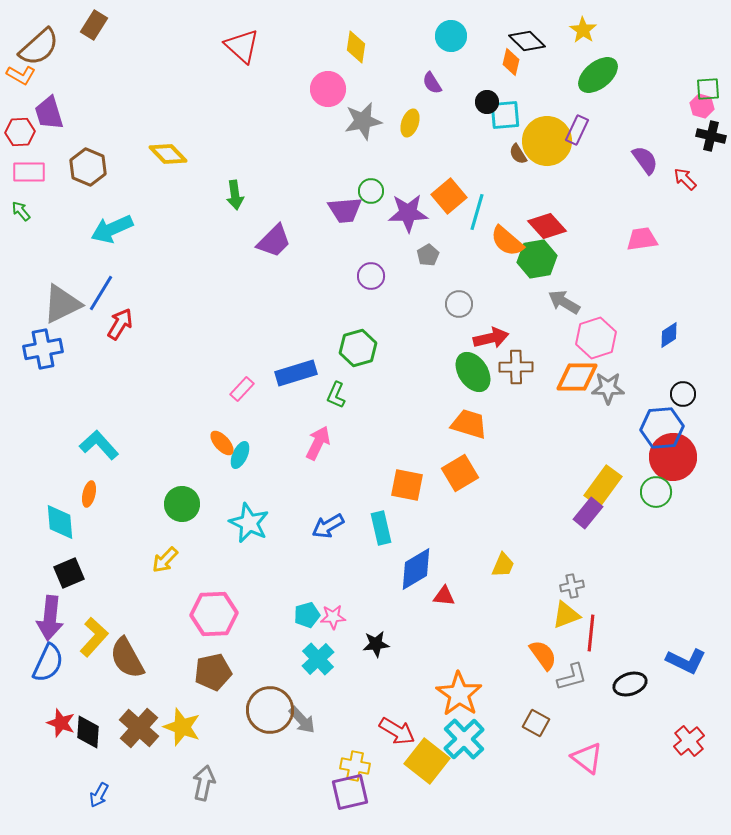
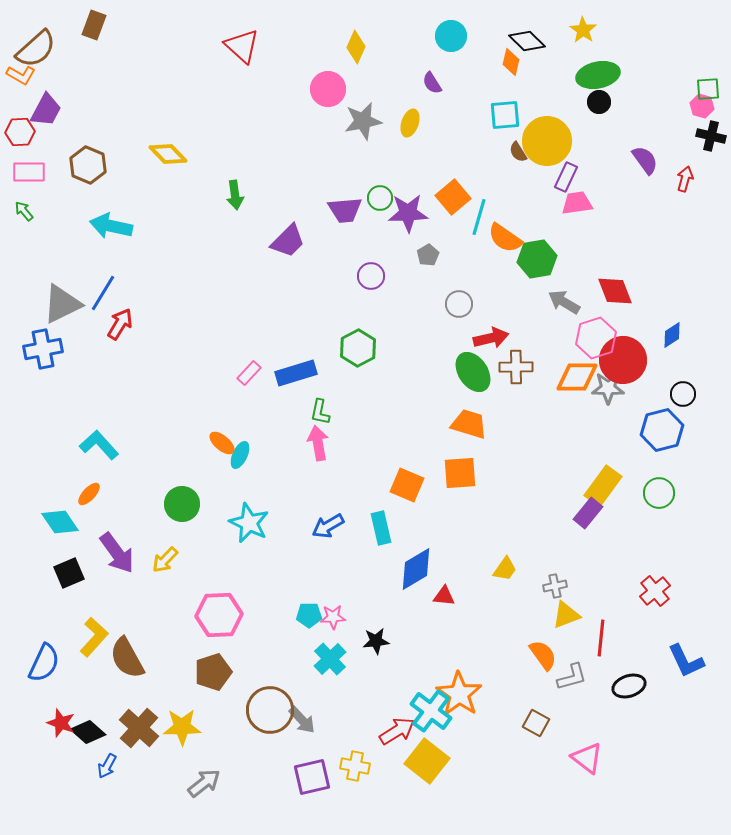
brown rectangle at (94, 25): rotated 12 degrees counterclockwise
brown semicircle at (39, 47): moved 3 px left, 2 px down
yellow diamond at (356, 47): rotated 16 degrees clockwise
green ellipse at (598, 75): rotated 27 degrees clockwise
black circle at (487, 102): moved 112 px right
purple trapezoid at (49, 113): moved 3 px left, 3 px up; rotated 135 degrees counterclockwise
purple rectangle at (577, 130): moved 11 px left, 47 px down
brown semicircle at (518, 154): moved 2 px up
brown hexagon at (88, 167): moved 2 px up
red arrow at (685, 179): rotated 60 degrees clockwise
green circle at (371, 191): moved 9 px right, 7 px down
orange square at (449, 196): moved 4 px right, 1 px down
green arrow at (21, 211): moved 3 px right
cyan line at (477, 212): moved 2 px right, 5 px down
red diamond at (547, 226): moved 68 px right, 65 px down; rotated 21 degrees clockwise
cyan arrow at (112, 229): moved 1 px left, 3 px up; rotated 36 degrees clockwise
pink trapezoid at (642, 239): moved 65 px left, 36 px up
purple trapezoid at (274, 241): moved 14 px right
orange semicircle at (507, 241): moved 2 px left, 3 px up; rotated 6 degrees counterclockwise
blue line at (101, 293): moved 2 px right
blue diamond at (669, 335): moved 3 px right
green hexagon at (358, 348): rotated 12 degrees counterclockwise
pink rectangle at (242, 389): moved 7 px right, 16 px up
green L-shape at (336, 395): moved 16 px left, 17 px down; rotated 12 degrees counterclockwise
blue hexagon at (662, 428): moved 2 px down; rotated 9 degrees counterclockwise
orange ellipse at (222, 443): rotated 8 degrees counterclockwise
pink arrow at (318, 443): rotated 36 degrees counterclockwise
red circle at (673, 457): moved 50 px left, 97 px up
orange square at (460, 473): rotated 27 degrees clockwise
orange square at (407, 485): rotated 12 degrees clockwise
green circle at (656, 492): moved 3 px right, 1 px down
orange ellipse at (89, 494): rotated 30 degrees clockwise
cyan diamond at (60, 522): rotated 30 degrees counterclockwise
yellow trapezoid at (503, 565): moved 2 px right, 4 px down; rotated 12 degrees clockwise
gray cross at (572, 586): moved 17 px left
pink hexagon at (214, 614): moved 5 px right, 1 px down
cyan pentagon at (307, 615): moved 2 px right; rotated 15 degrees clockwise
purple arrow at (50, 618): moved 67 px right, 65 px up; rotated 42 degrees counterclockwise
red line at (591, 633): moved 10 px right, 5 px down
black star at (376, 644): moved 3 px up
cyan cross at (318, 659): moved 12 px right
blue L-shape at (686, 661): rotated 39 degrees clockwise
blue semicircle at (48, 663): moved 4 px left
brown pentagon at (213, 672): rotated 6 degrees counterclockwise
black ellipse at (630, 684): moved 1 px left, 2 px down
yellow star at (182, 727): rotated 21 degrees counterclockwise
red arrow at (397, 731): rotated 63 degrees counterclockwise
black diamond at (88, 732): rotated 52 degrees counterclockwise
cyan cross at (464, 739): moved 33 px left, 28 px up; rotated 9 degrees counterclockwise
red cross at (689, 741): moved 34 px left, 150 px up
gray arrow at (204, 783): rotated 40 degrees clockwise
purple square at (350, 792): moved 38 px left, 15 px up
blue arrow at (99, 795): moved 8 px right, 29 px up
